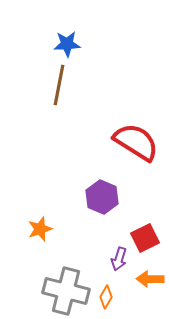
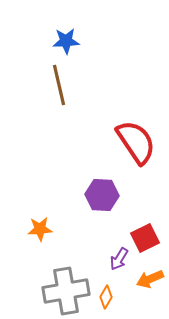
blue star: moved 1 px left, 3 px up
brown line: rotated 24 degrees counterclockwise
red semicircle: rotated 24 degrees clockwise
purple hexagon: moved 2 px up; rotated 20 degrees counterclockwise
orange star: rotated 15 degrees clockwise
purple arrow: rotated 15 degrees clockwise
orange arrow: rotated 24 degrees counterclockwise
gray cross: rotated 24 degrees counterclockwise
